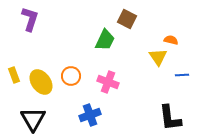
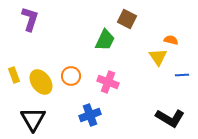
black L-shape: rotated 52 degrees counterclockwise
